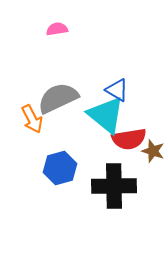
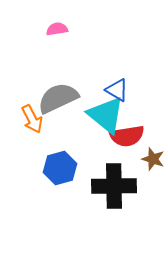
red semicircle: moved 2 px left, 3 px up
brown star: moved 8 px down
